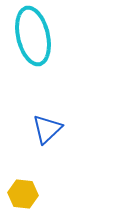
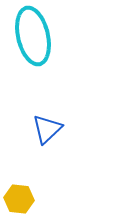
yellow hexagon: moved 4 px left, 5 px down
